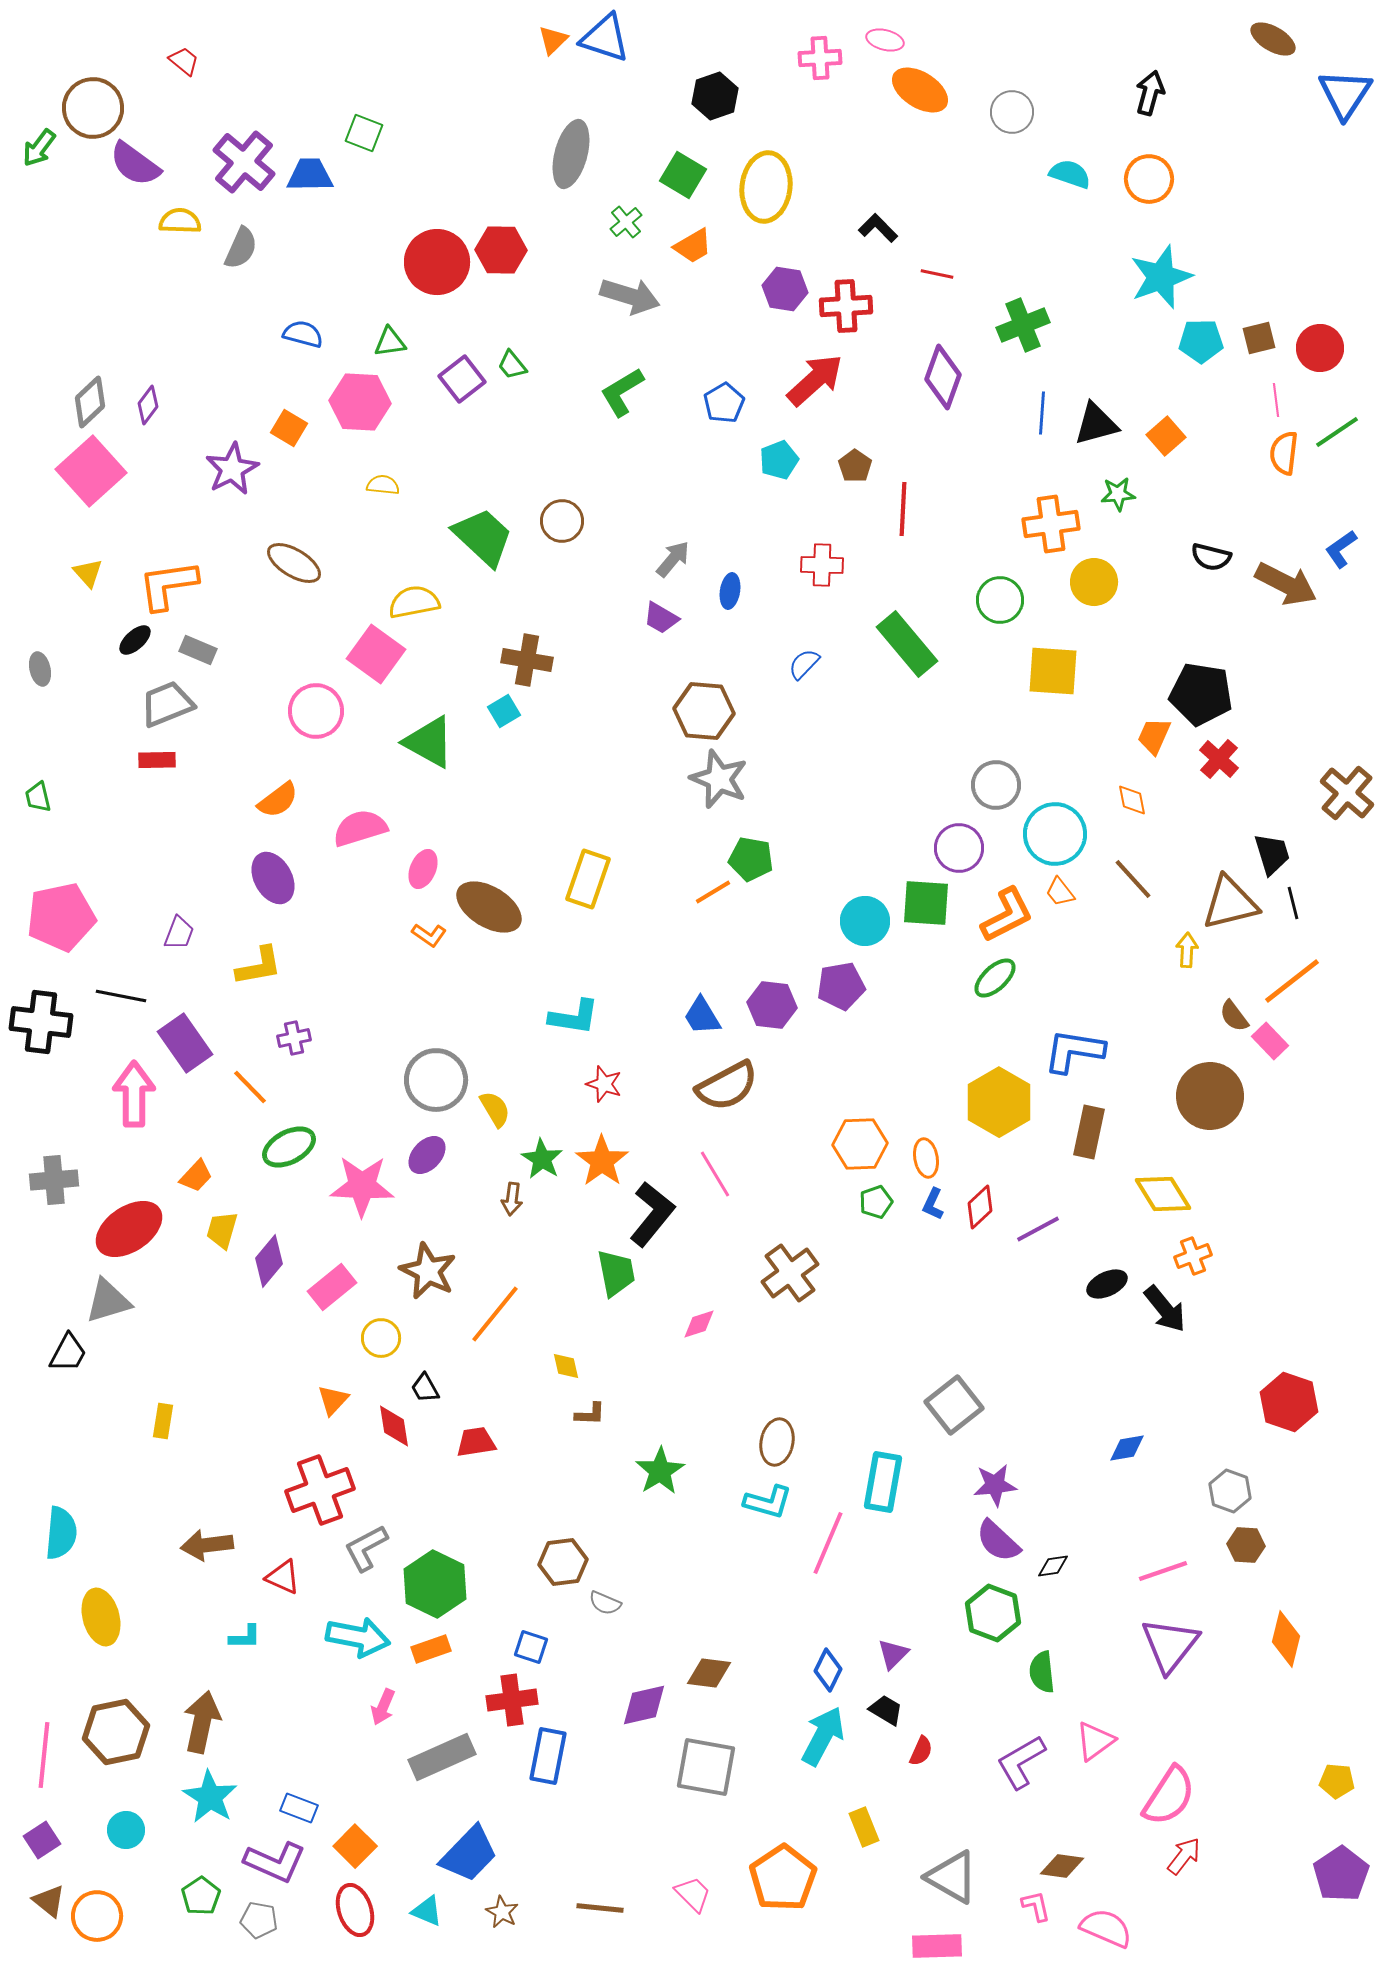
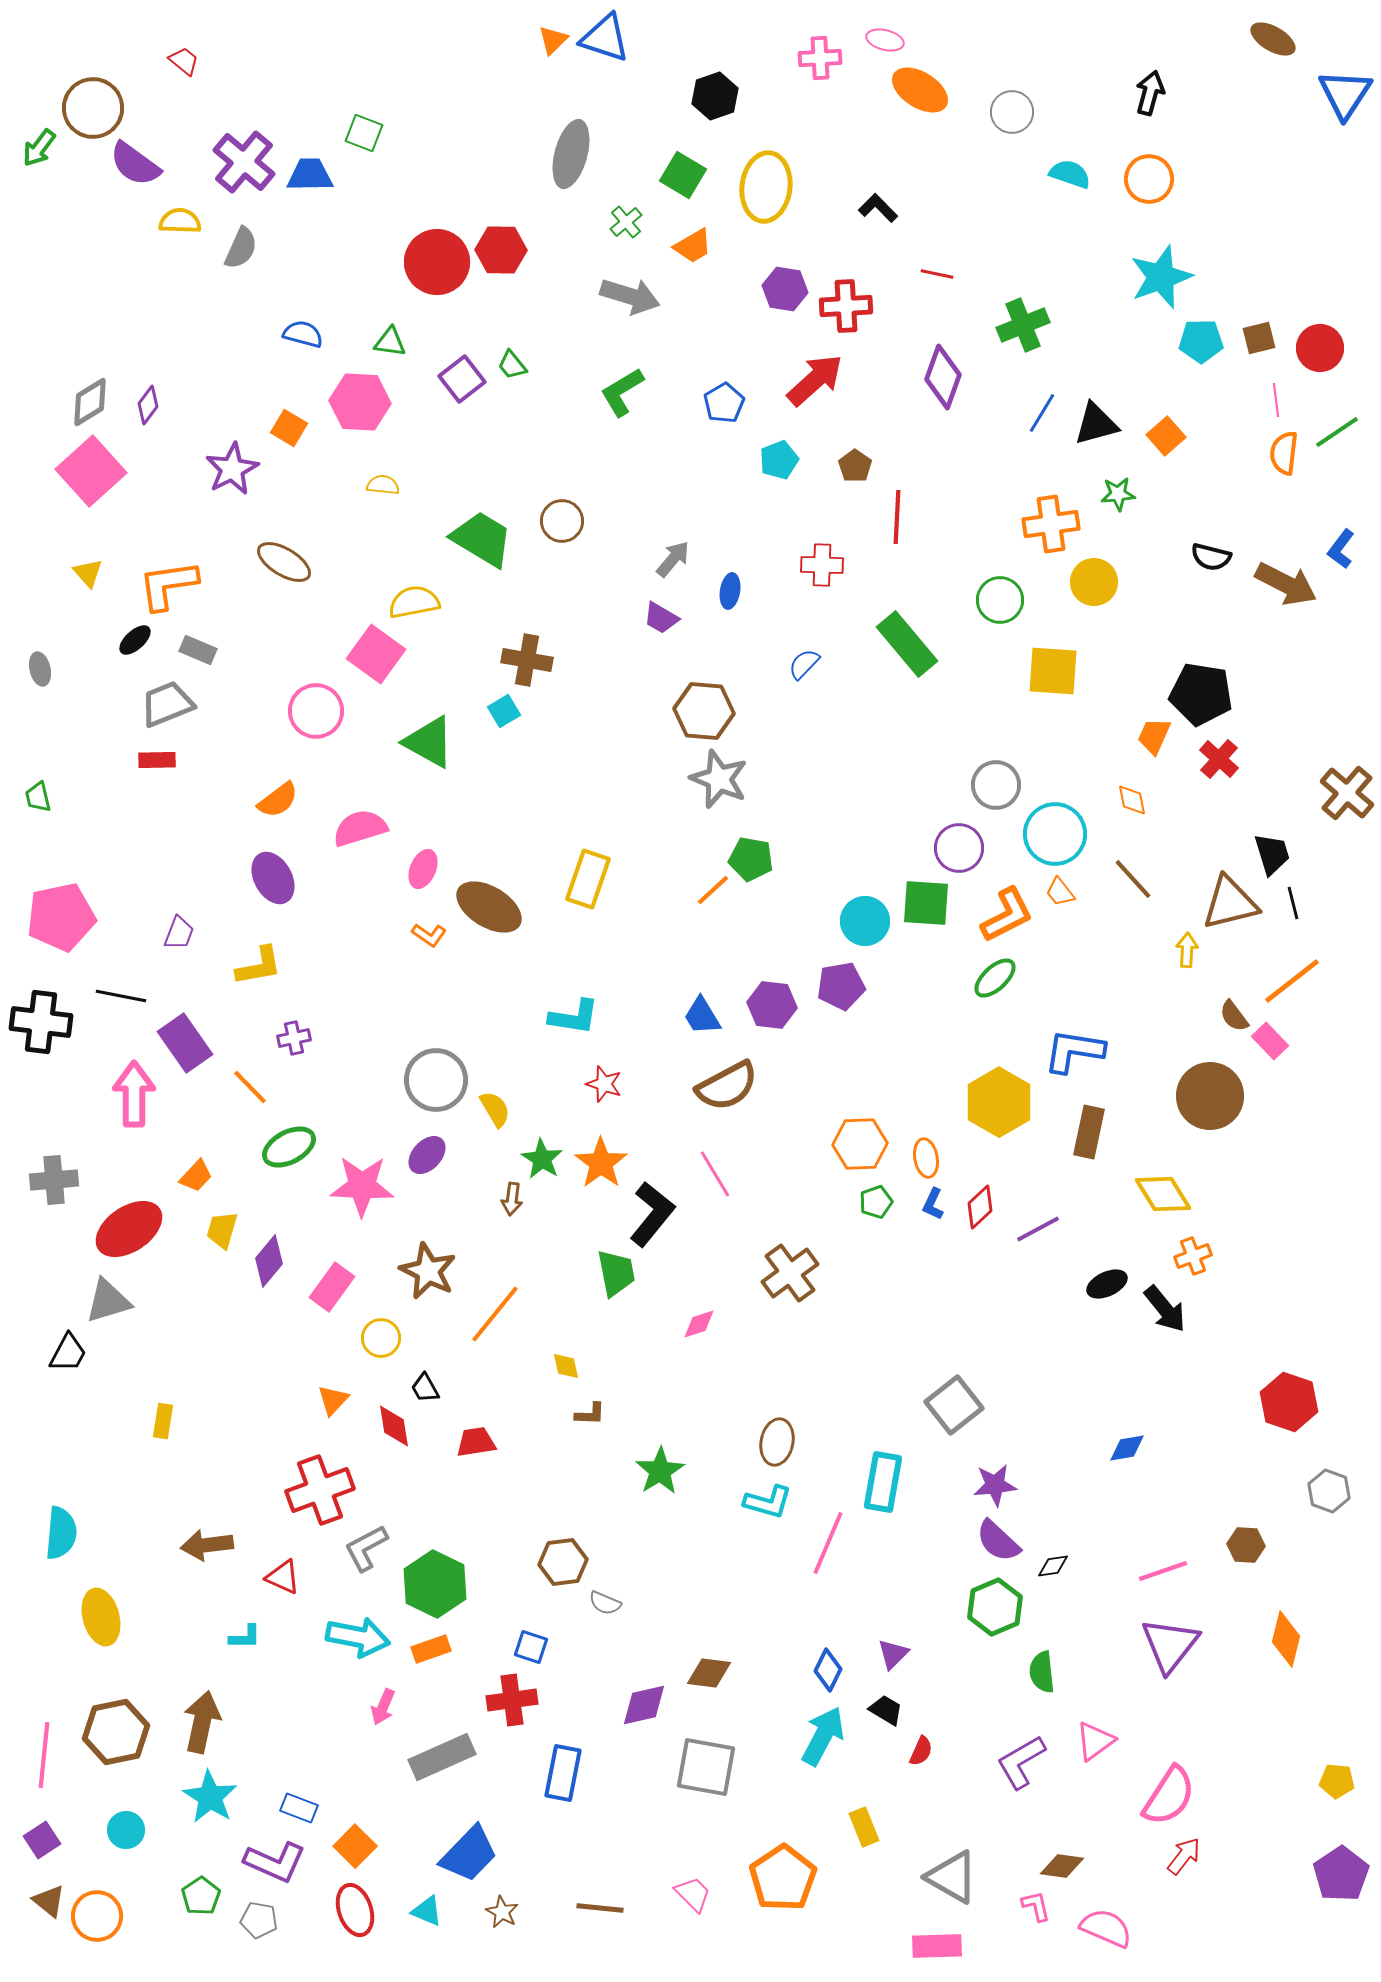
black L-shape at (878, 228): moved 20 px up
green triangle at (390, 342): rotated 16 degrees clockwise
gray diamond at (90, 402): rotated 12 degrees clockwise
blue line at (1042, 413): rotated 27 degrees clockwise
red line at (903, 509): moved 6 px left, 8 px down
green trapezoid at (483, 537): moved 1 px left, 2 px down; rotated 12 degrees counterclockwise
blue L-shape at (1341, 549): rotated 18 degrees counterclockwise
brown ellipse at (294, 563): moved 10 px left, 1 px up
orange line at (713, 892): moved 2 px up; rotated 12 degrees counterclockwise
orange star at (602, 1161): moved 1 px left, 2 px down
pink rectangle at (332, 1287): rotated 15 degrees counterclockwise
gray hexagon at (1230, 1491): moved 99 px right
green hexagon at (993, 1613): moved 2 px right, 6 px up; rotated 16 degrees clockwise
blue rectangle at (548, 1756): moved 15 px right, 17 px down
